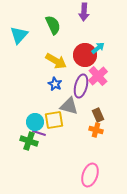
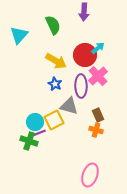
purple ellipse: rotated 15 degrees counterclockwise
yellow square: rotated 18 degrees counterclockwise
purple line: rotated 40 degrees counterclockwise
